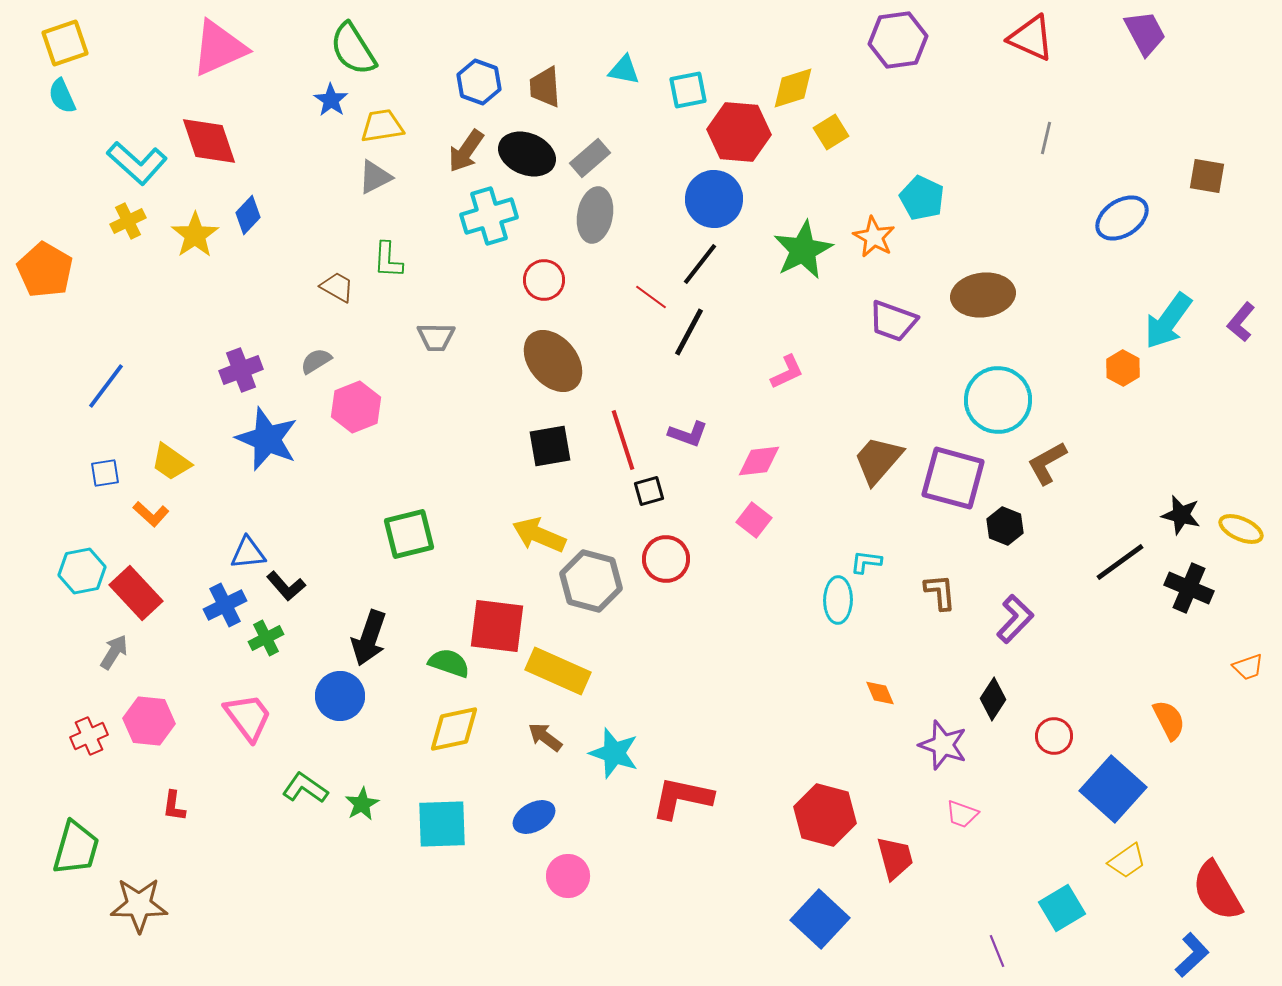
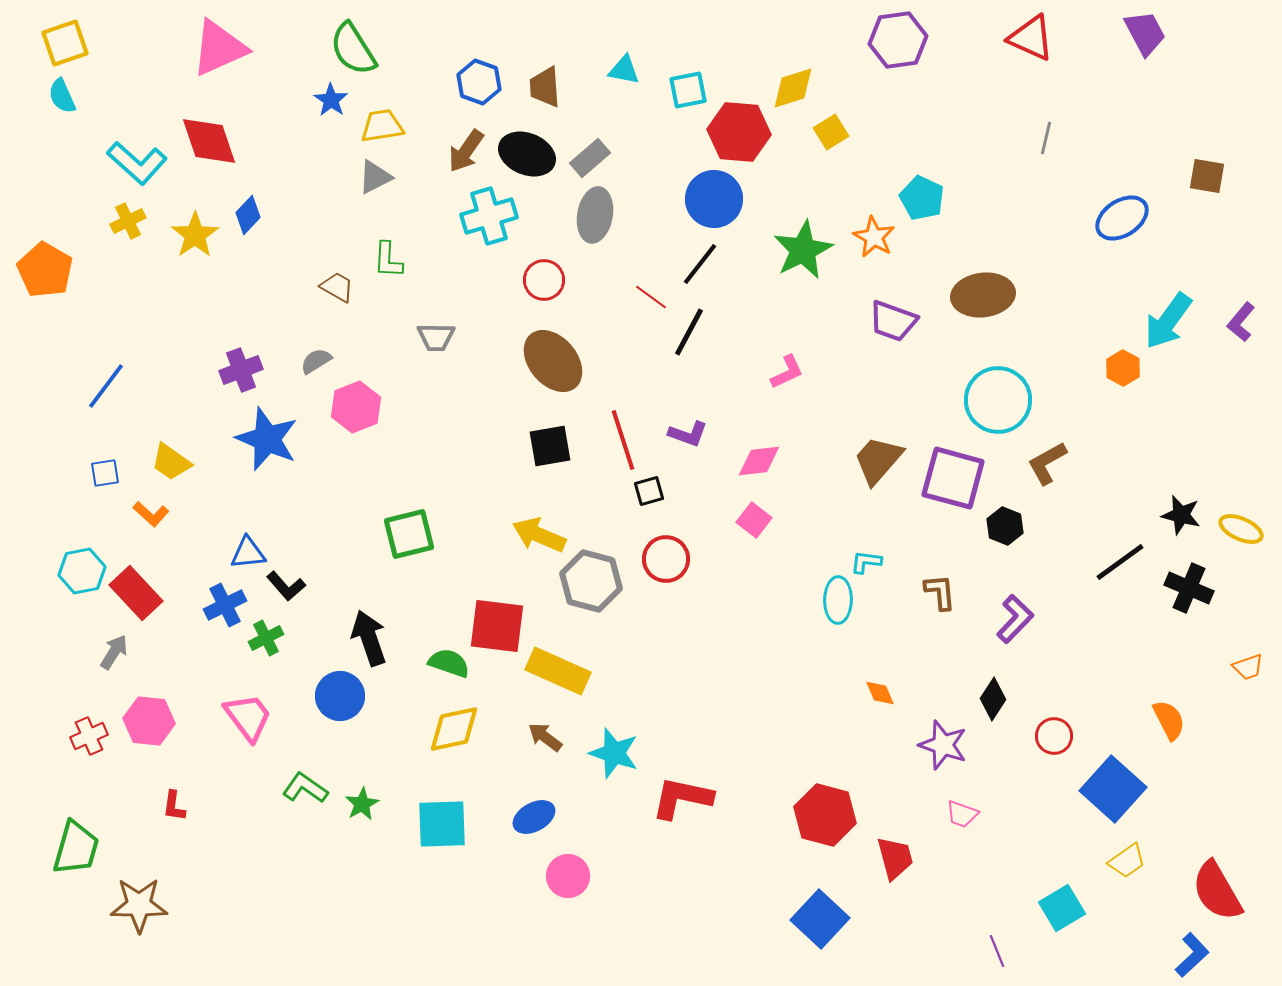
black arrow at (369, 638): rotated 142 degrees clockwise
